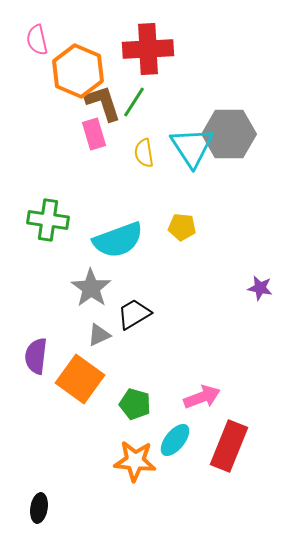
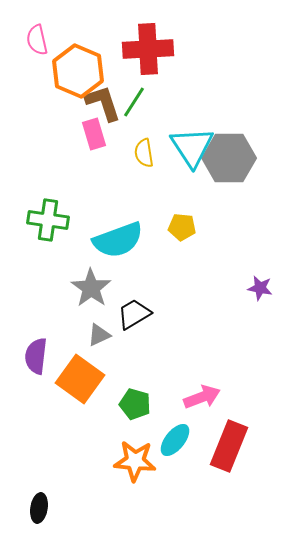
gray hexagon: moved 24 px down
